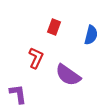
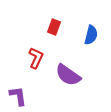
purple L-shape: moved 2 px down
